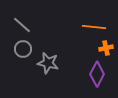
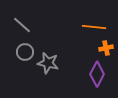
gray circle: moved 2 px right, 3 px down
